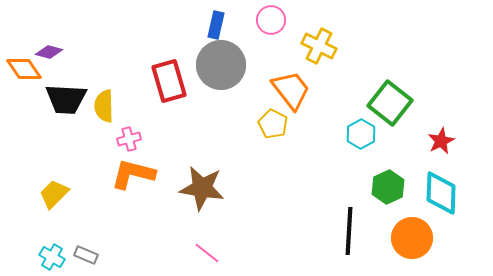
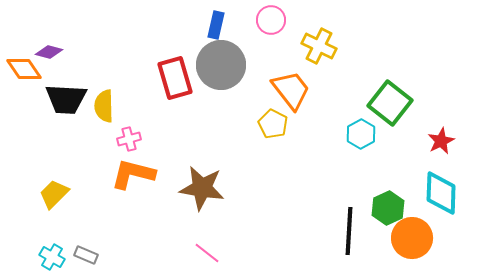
red rectangle: moved 6 px right, 3 px up
green hexagon: moved 21 px down
